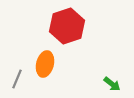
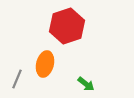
green arrow: moved 26 px left
